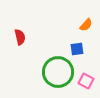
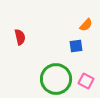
blue square: moved 1 px left, 3 px up
green circle: moved 2 px left, 7 px down
